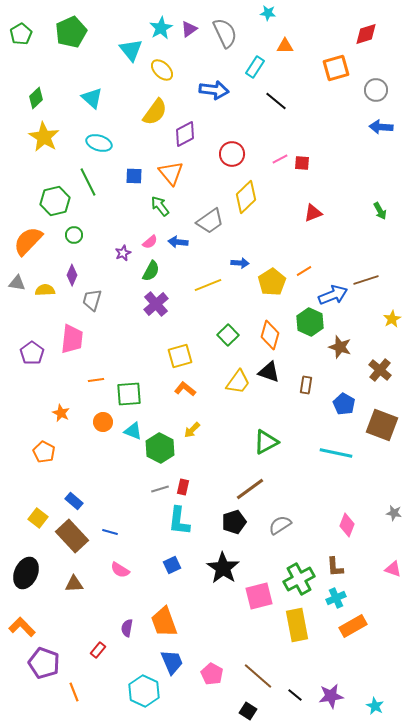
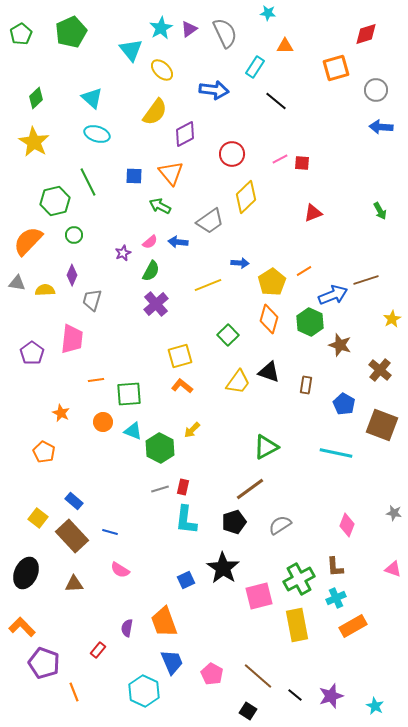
yellow star at (44, 137): moved 10 px left, 5 px down
cyan ellipse at (99, 143): moved 2 px left, 9 px up
green arrow at (160, 206): rotated 25 degrees counterclockwise
orange diamond at (270, 335): moved 1 px left, 16 px up
brown star at (340, 347): moved 2 px up
orange L-shape at (185, 389): moved 3 px left, 3 px up
green triangle at (266, 442): moved 5 px down
cyan L-shape at (179, 521): moved 7 px right, 1 px up
blue square at (172, 565): moved 14 px right, 15 px down
purple star at (331, 696): rotated 10 degrees counterclockwise
